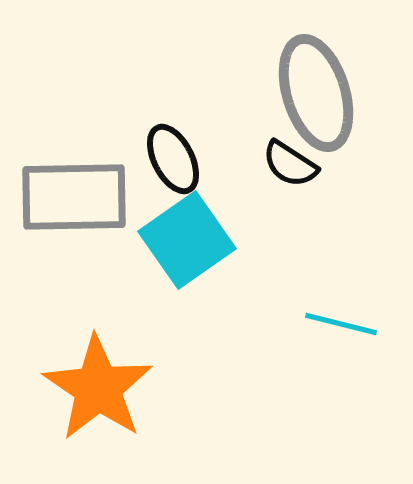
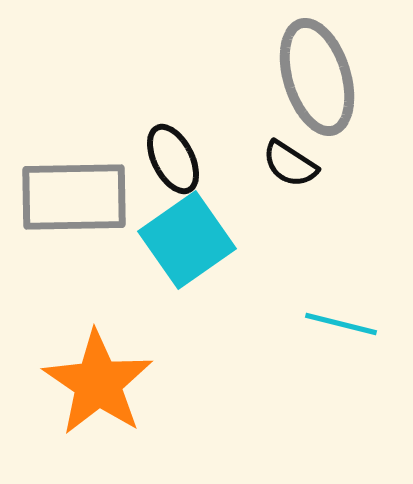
gray ellipse: moved 1 px right, 16 px up
orange star: moved 5 px up
